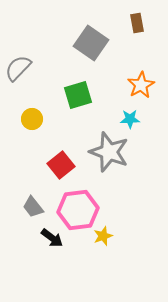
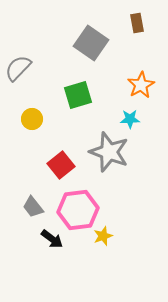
black arrow: moved 1 px down
